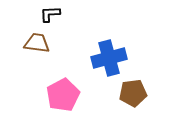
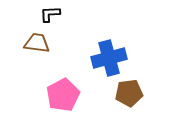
brown pentagon: moved 4 px left
